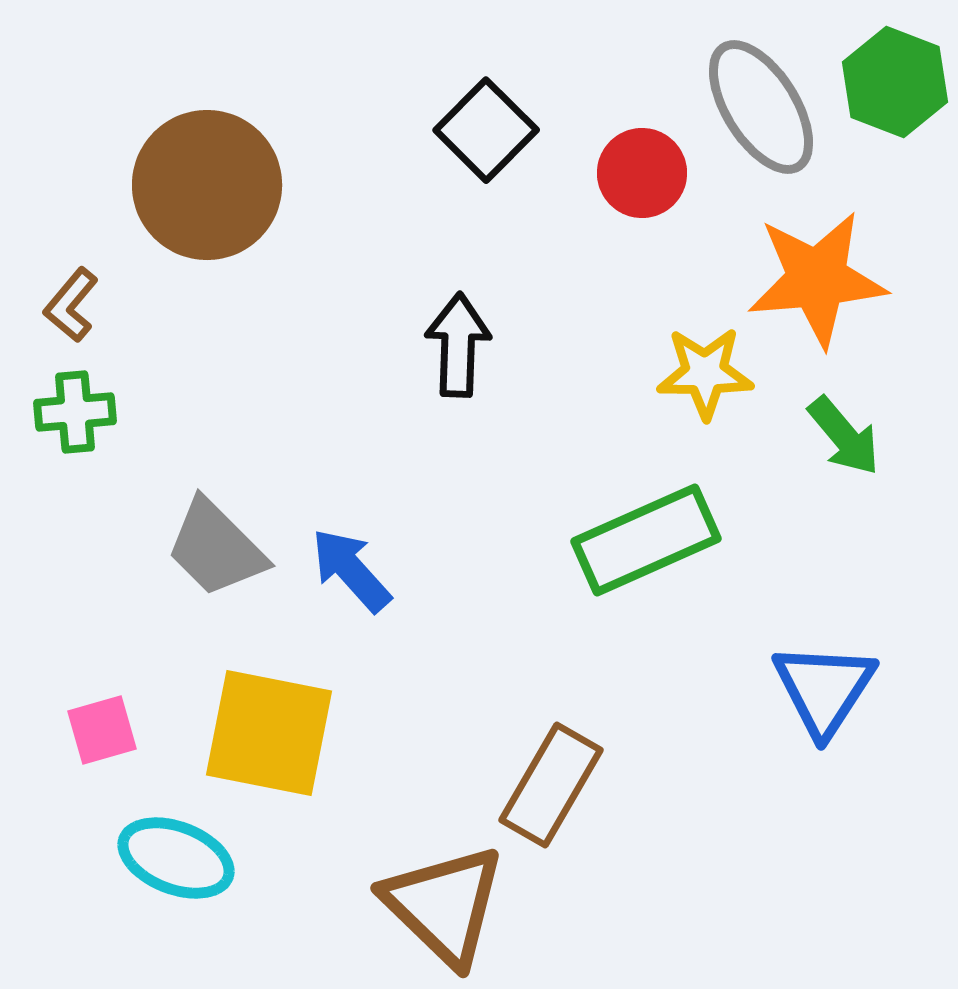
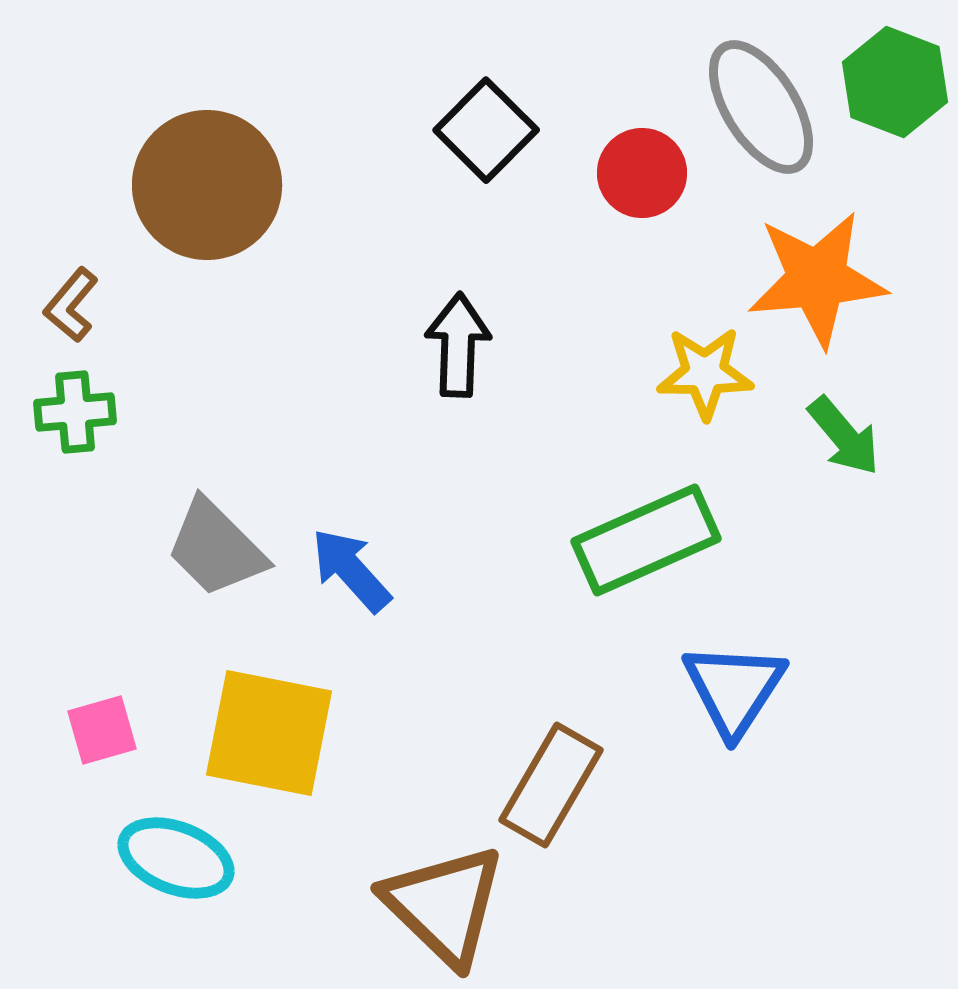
blue triangle: moved 90 px left
